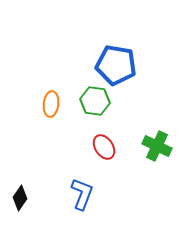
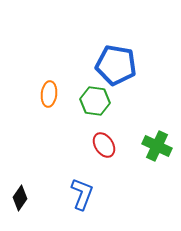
orange ellipse: moved 2 px left, 10 px up
red ellipse: moved 2 px up
